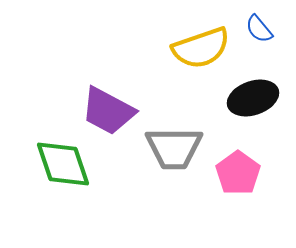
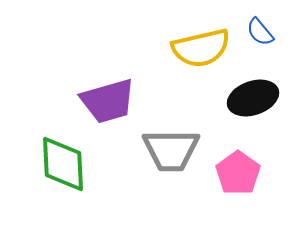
blue semicircle: moved 1 px right, 3 px down
yellow semicircle: rotated 6 degrees clockwise
purple trapezoid: moved 10 px up; rotated 44 degrees counterclockwise
gray trapezoid: moved 3 px left, 2 px down
green diamond: rotated 16 degrees clockwise
